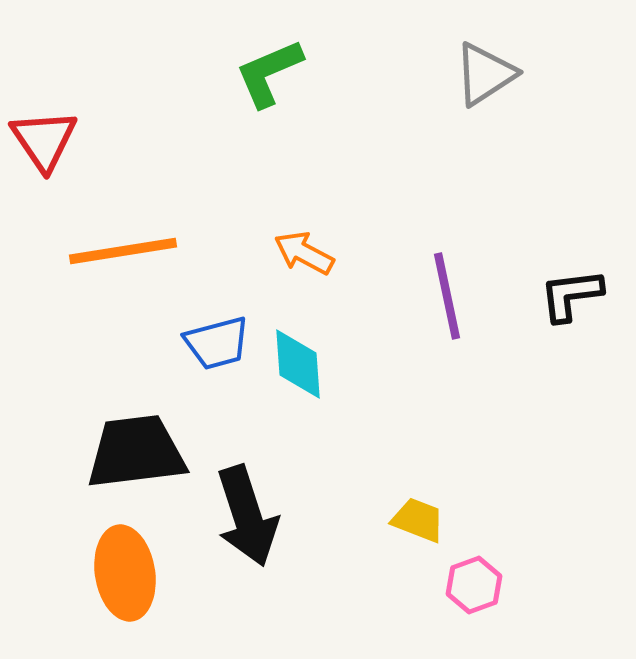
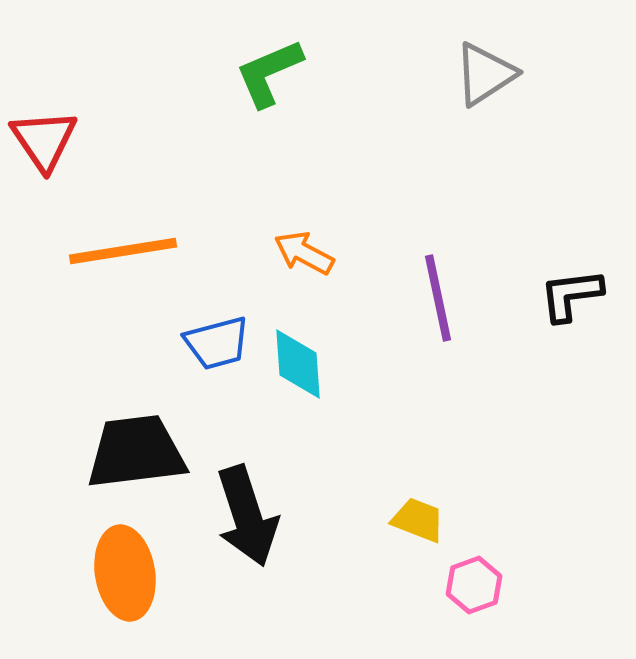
purple line: moved 9 px left, 2 px down
